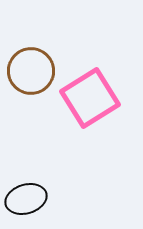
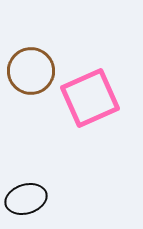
pink square: rotated 8 degrees clockwise
